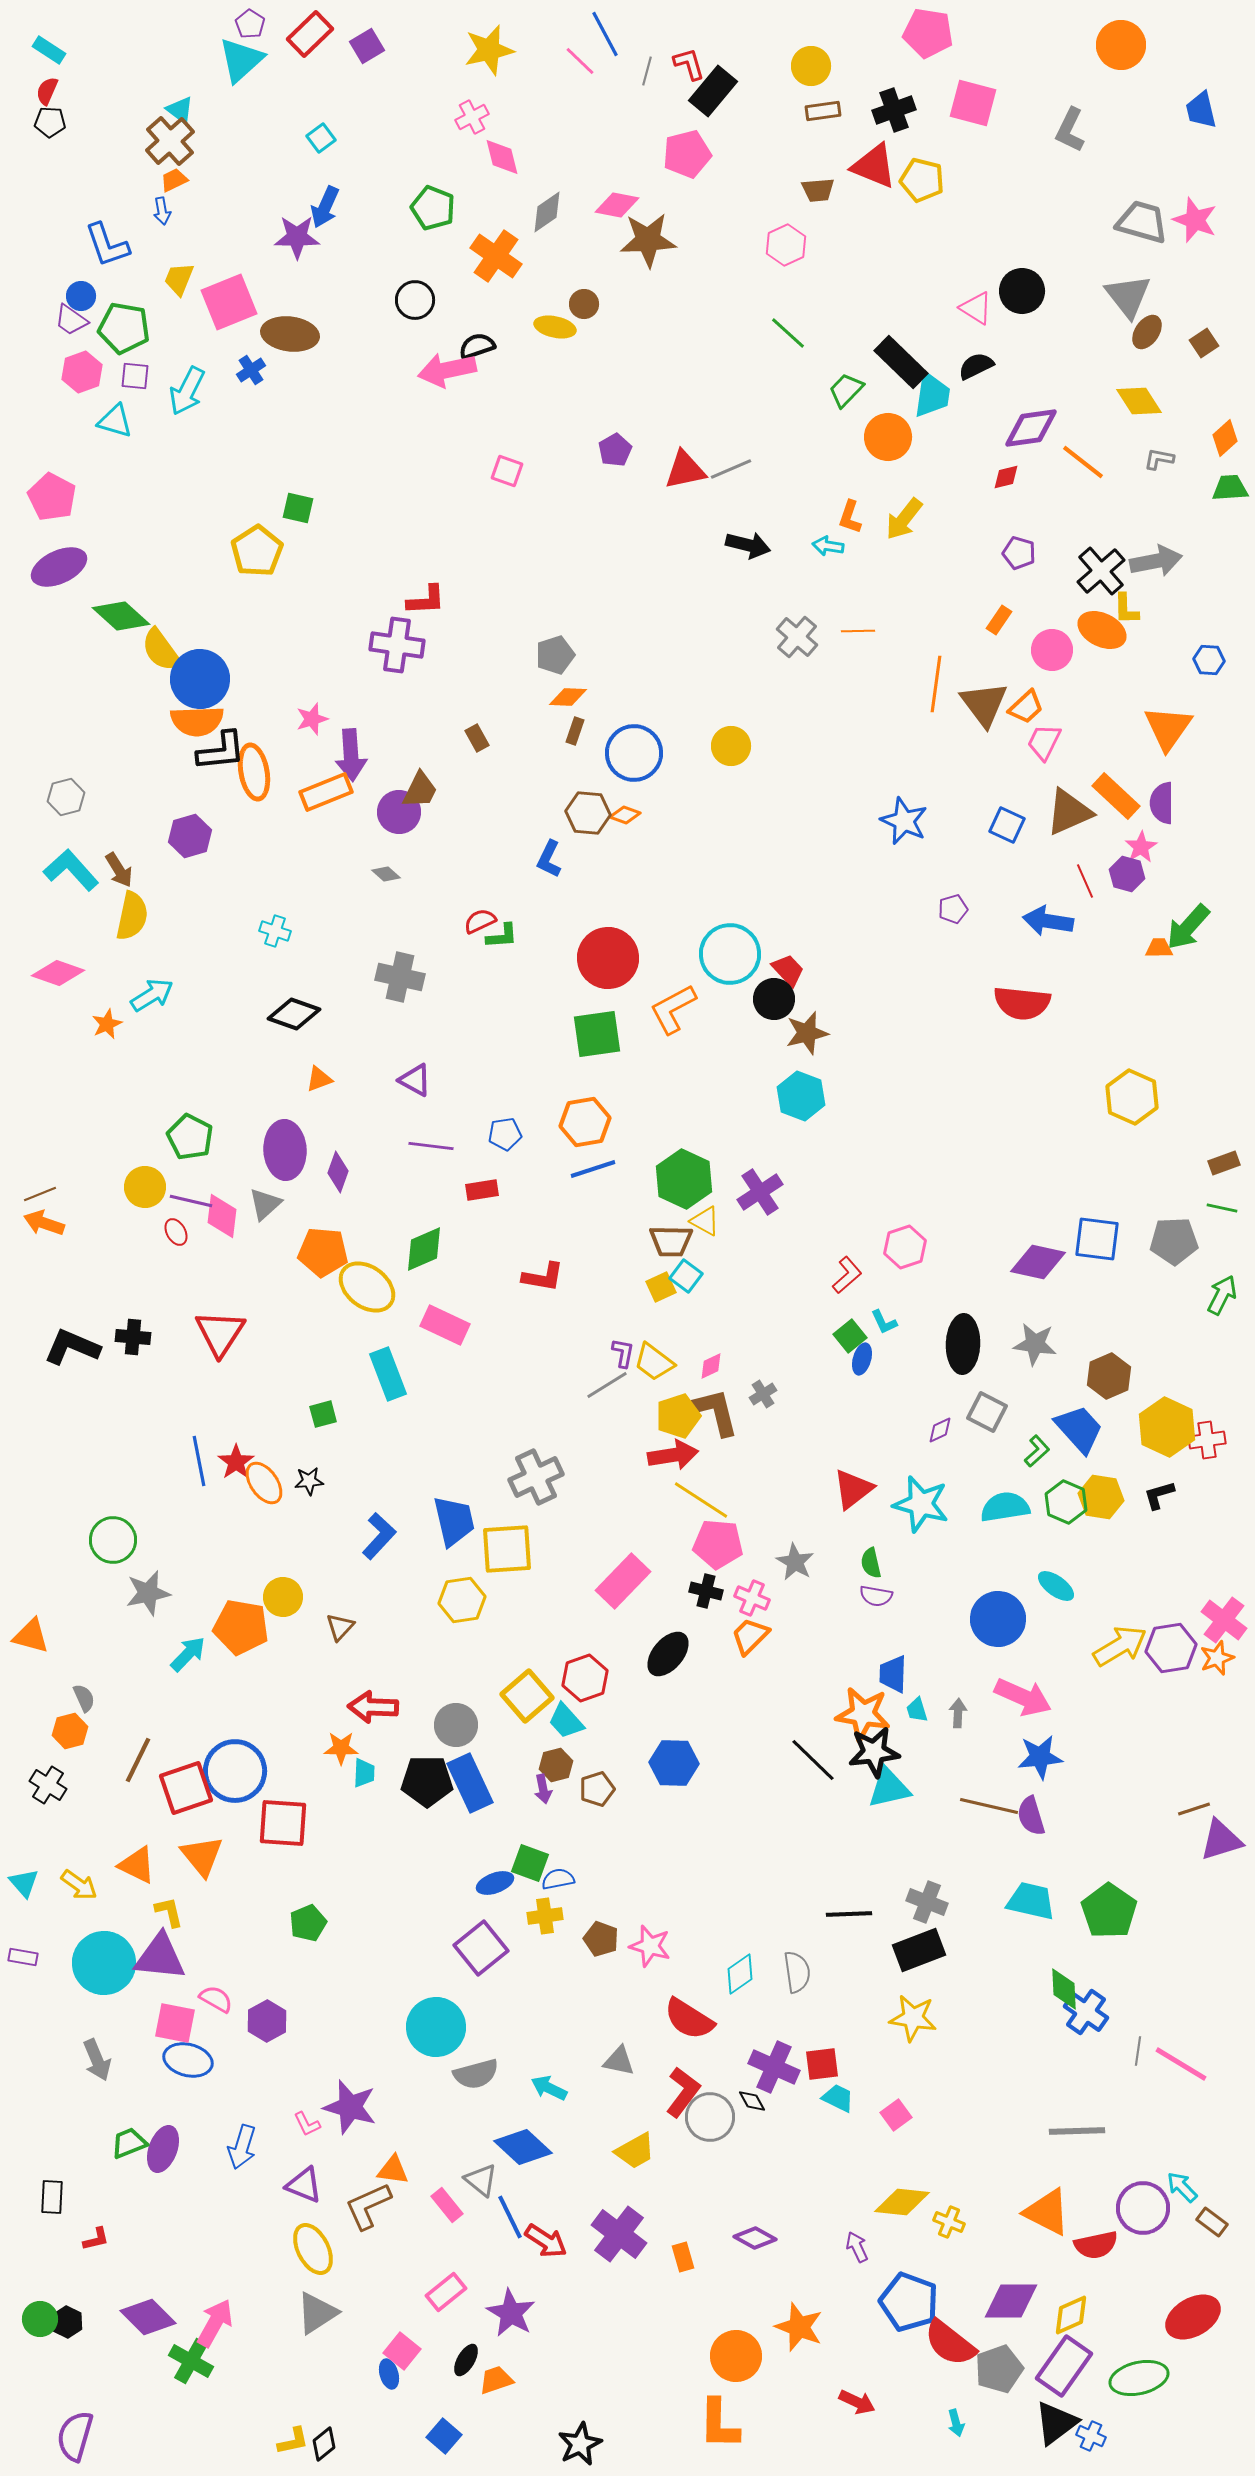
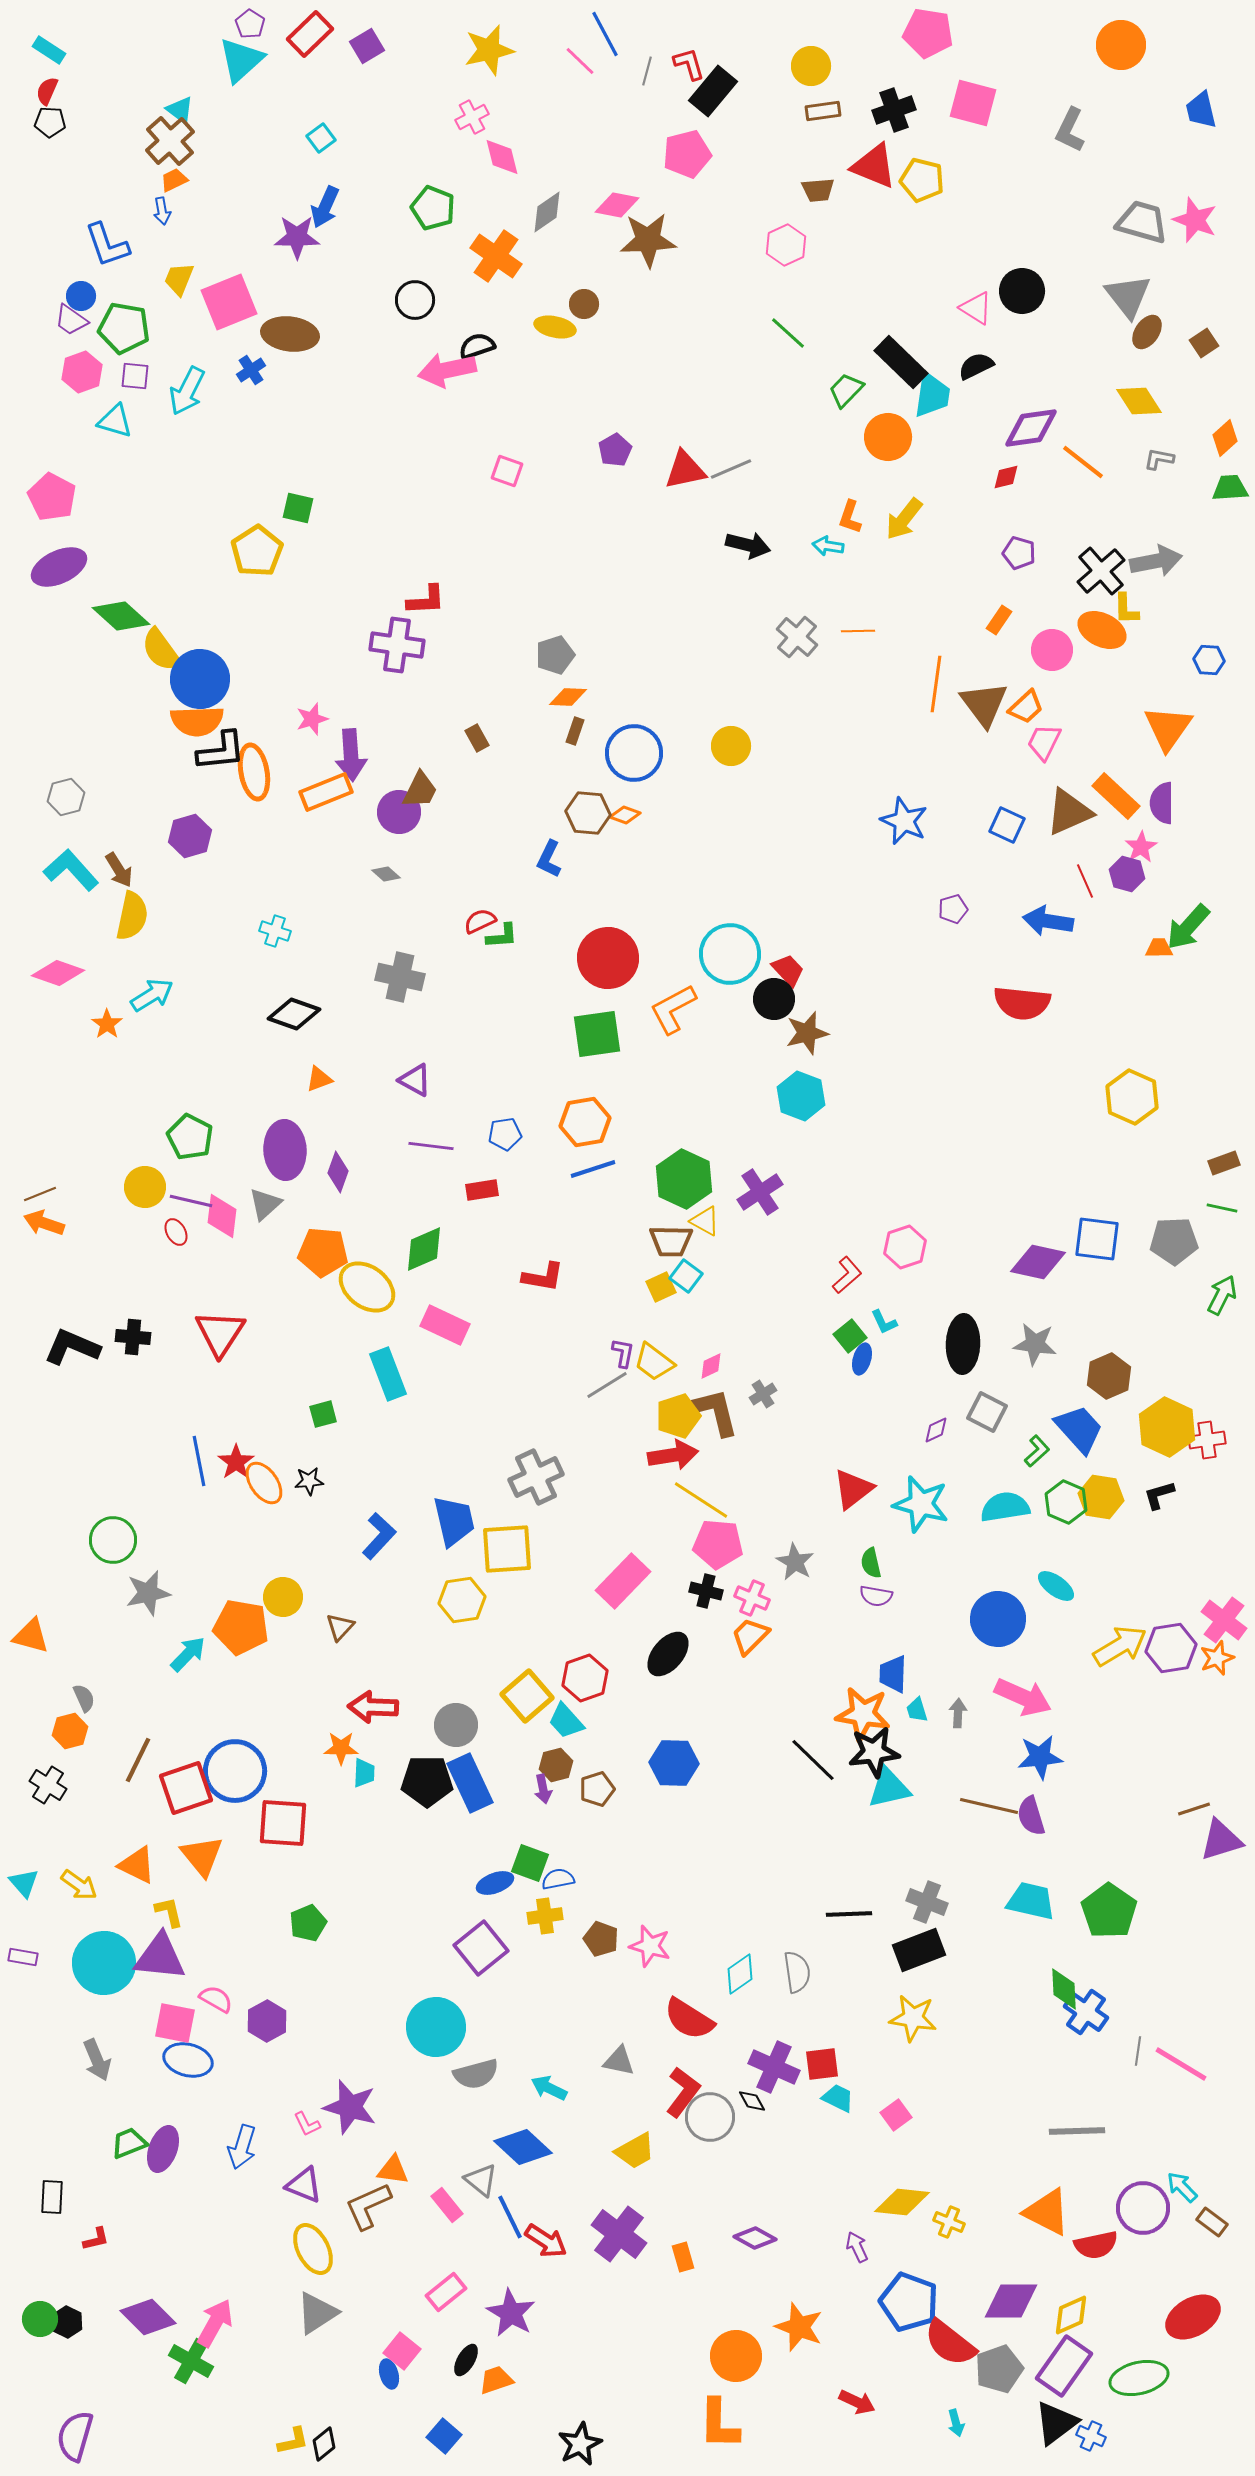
orange star at (107, 1024): rotated 12 degrees counterclockwise
purple diamond at (940, 1430): moved 4 px left
